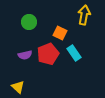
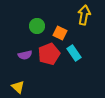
green circle: moved 8 px right, 4 px down
red pentagon: moved 1 px right
